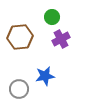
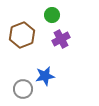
green circle: moved 2 px up
brown hexagon: moved 2 px right, 2 px up; rotated 15 degrees counterclockwise
gray circle: moved 4 px right
